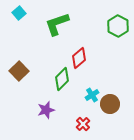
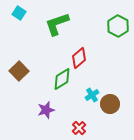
cyan square: rotated 16 degrees counterclockwise
green diamond: rotated 15 degrees clockwise
red cross: moved 4 px left, 4 px down
